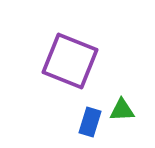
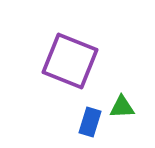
green triangle: moved 3 px up
